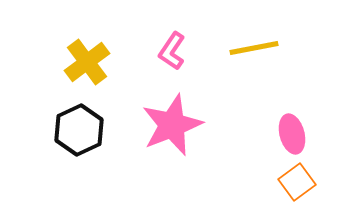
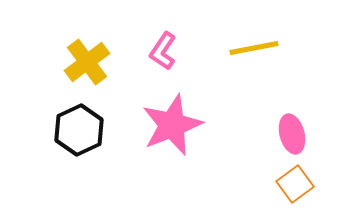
pink L-shape: moved 9 px left
orange square: moved 2 px left, 2 px down
